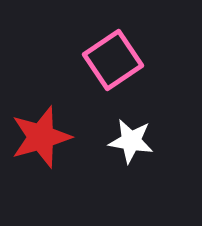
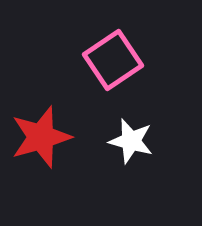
white star: rotated 6 degrees clockwise
